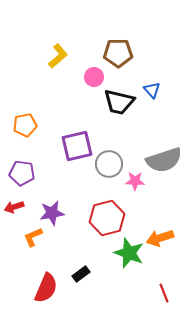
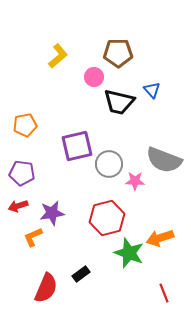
gray semicircle: rotated 39 degrees clockwise
red arrow: moved 4 px right, 1 px up
